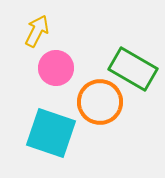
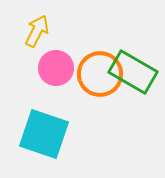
green rectangle: moved 3 px down
orange circle: moved 28 px up
cyan square: moved 7 px left, 1 px down
